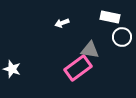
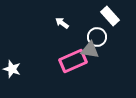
white rectangle: moved 1 px up; rotated 36 degrees clockwise
white arrow: rotated 56 degrees clockwise
white circle: moved 25 px left
pink rectangle: moved 5 px left, 7 px up; rotated 12 degrees clockwise
